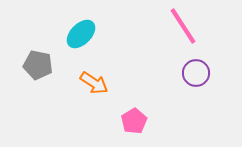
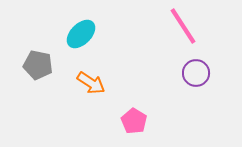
orange arrow: moved 3 px left
pink pentagon: rotated 10 degrees counterclockwise
